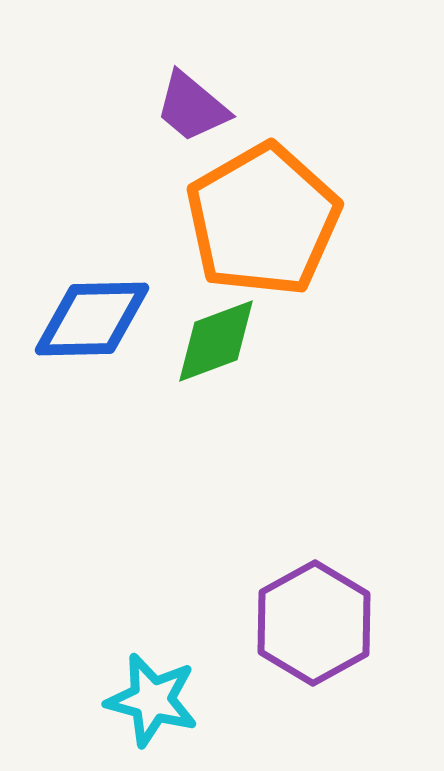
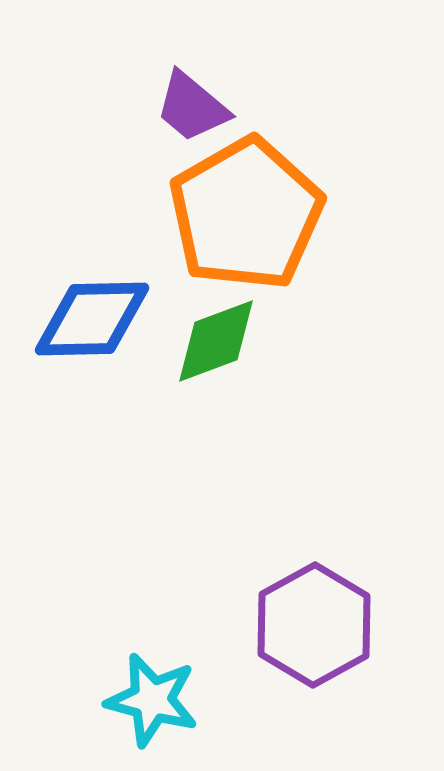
orange pentagon: moved 17 px left, 6 px up
purple hexagon: moved 2 px down
